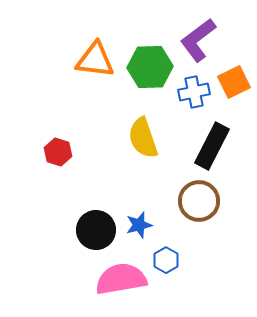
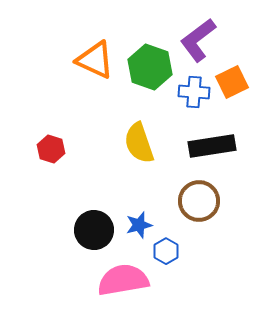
orange triangle: rotated 18 degrees clockwise
green hexagon: rotated 21 degrees clockwise
orange square: moved 2 px left
blue cross: rotated 16 degrees clockwise
yellow semicircle: moved 4 px left, 5 px down
black rectangle: rotated 54 degrees clockwise
red hexagon: moved 7 px left, 3 px up
black circle: moved 2 px left
blue hexagon: moved 9 px up
pink semicircle: moved 2 px right, 1 px down
